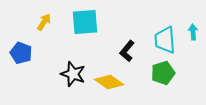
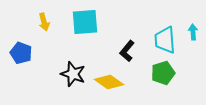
yellow arrow: rotated 132 degrees clockwise
